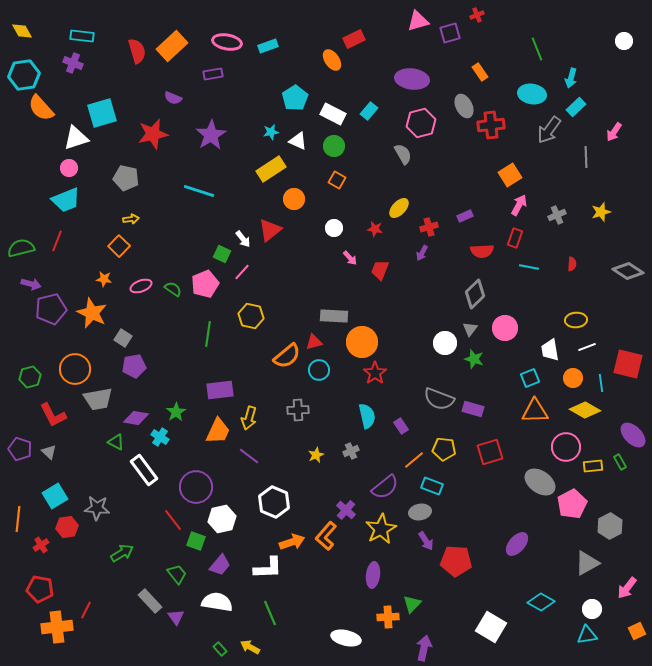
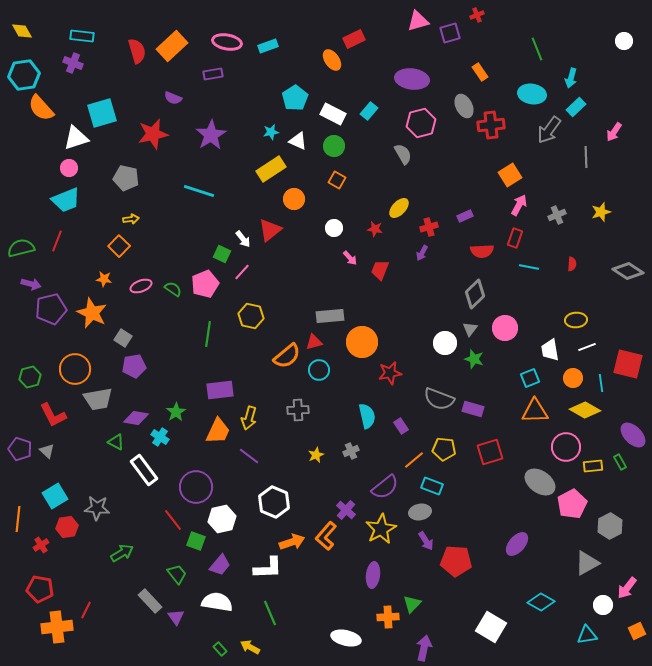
gray rectangle at (334, 316): moved 4 px left; rotated 8 degrees counterclockwise
red star at (375, 373): moved 15 px right; rotated 25 degrees clockwise
gray triangle at (49, 452): moved 2 px left, 1 px up
white circle at (592, 609): moved 11 px right, 4 px up
